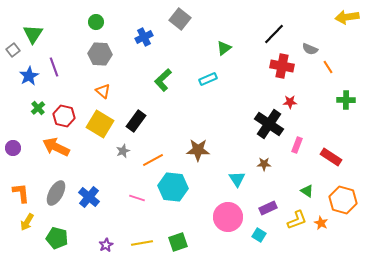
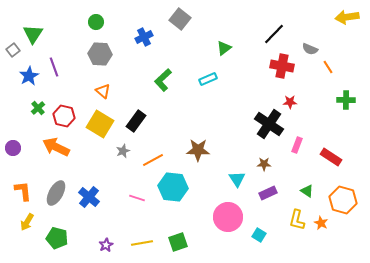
orange L-shape at (21, 193): moved 2 px right, 2 px up
purple rectangle at (268, 208): moved 15 px up
yellow L-shape at (297, 220): rotated 125 degrees clockwise
